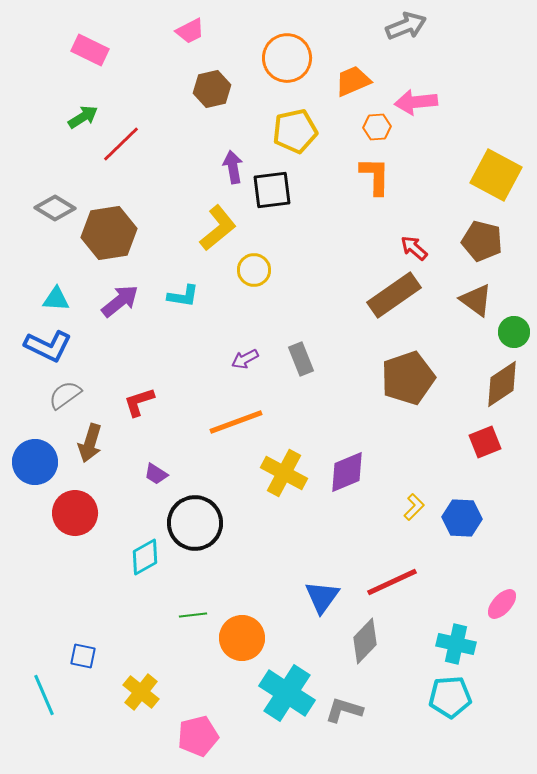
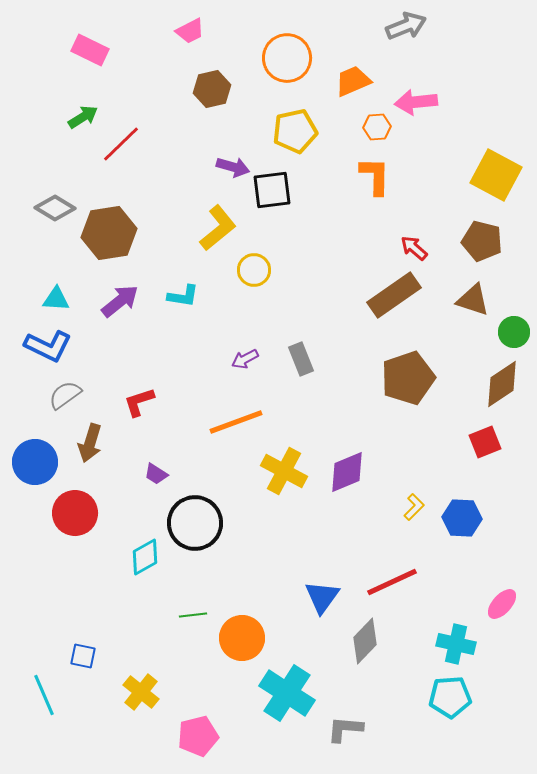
purple arrow at (233, 167): rotated 116 degrees clockwise
brown triangle at (476, 300): moved 3 px left; rotated 18 degrees counterclockwise
yellow cross at (284, 473): moved 2 px up
gray L-shape at (344, 710): moved 1 px right, 19 px down; rotated 12 degrees counterclockwise
